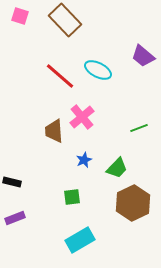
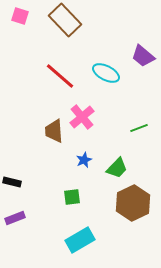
cyan ellipse: moved 8 px right, 3 px down
